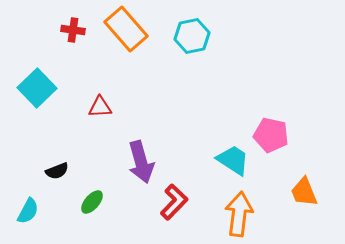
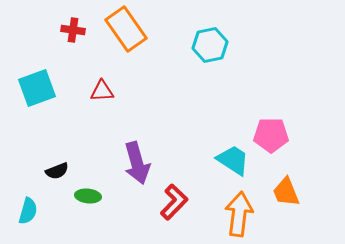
orange rectangle: rotated 6 degrees clockwise
cyan hexagon: moved 18 px right, 9 px down
cyan square: rotated 24 degrees clockwise
red triangle: moved 2 px right, 16 px up
pink pentagon: rotated 12 degrees counterclockwise
purple arrow: moved 4 px left, 1 px down
orange trapezoid: moved 18 px left
green ellipse: moved 4 px left, 6 px up; rotated 55 degrees clockwise
cyan semicircle: rotated 12 degrees counterclockwise
